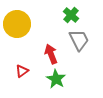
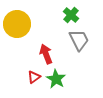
red arrow: moved 5 px left
red triangle: moved 12 px right, 6 px down
